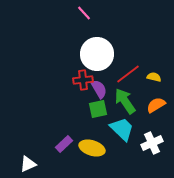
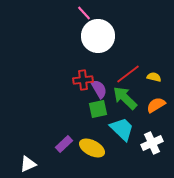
white circle: moved 1 px right, 18 px up
green arrow: moved 3 px up; rotated 12 degrees counterclockwise
yellow ellipse: rotated 10 degrees clockwise
